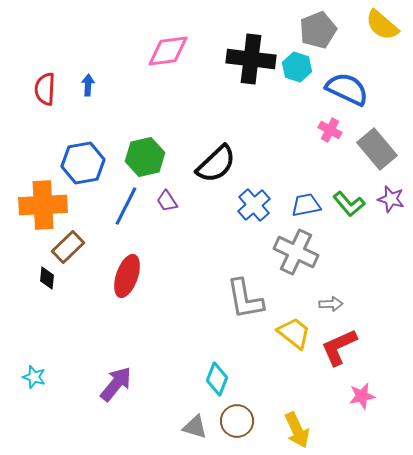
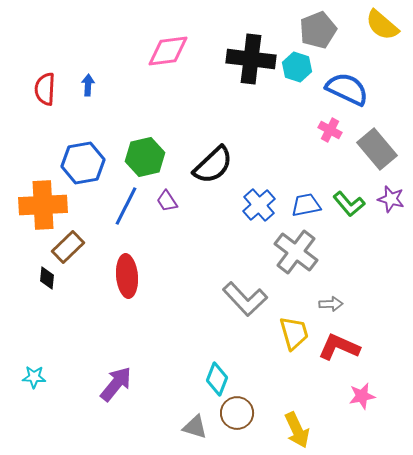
black semicircle: moved 3 px left, 1 px down
blue cross: moved 5 px right
gray cross: rotated 12 degrees clockwise
red ellipse: rotated 24 degrees counterclockwise
gray L-shape: rotated 33 degrees counterclockwise
yellow trapezoid: rotated 36 degrees clockwise
red L-shape: rotated 48 degrees clockwise
cyan star: rotated 15 degrees counterclockwise
brown circle: moved 8 px up
